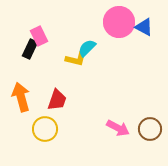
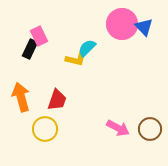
pink circle: moved 3 px right, 2 px down
blue triangle: rotated 18 degrees clockwise
